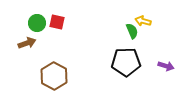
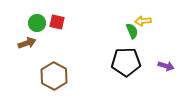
yellow arrow: rotated 21 degrees counterclockwise
